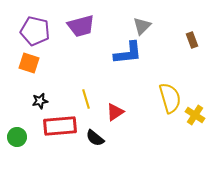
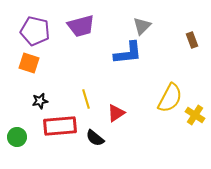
yellow semicircle: rotated 44 degrees clockwise
red triangle: moved 1 px right, 1 px down
